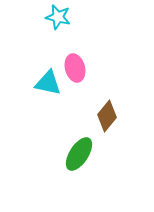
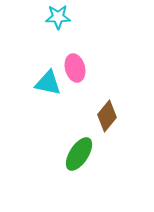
cyan star: rotated 15 degrees counterclockwise
